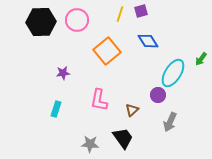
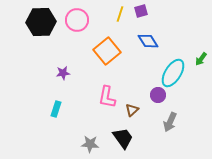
pink L-shape: moved 8 px right, 3 px up
